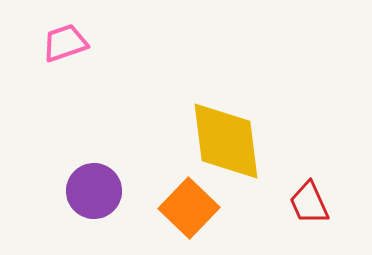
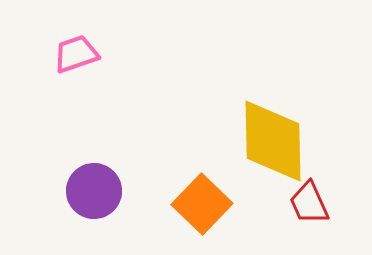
pink trapezoid: moved 11 px right, 11 px down
yellow diamond: moved 47 px right; rotated 6 degrees clockwise
orange square: moved 13 px right, 4 px up
